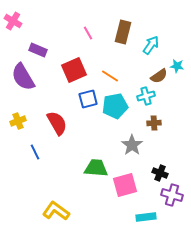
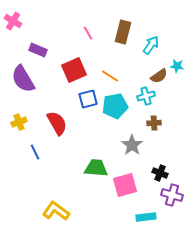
purple semicircle: moved 2 px down
yellow cross: moved 1 px right, 1 px down
